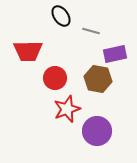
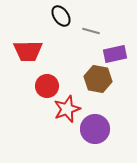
red circle: moved 8 px left, 8 px down
purple circle: moved 2 px left, 2 px up
